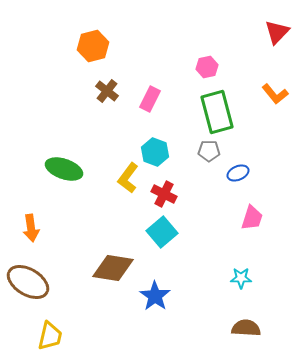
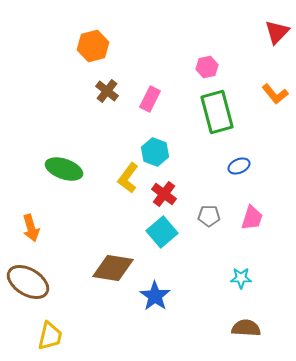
gray pentagon: moved 65 px down
blue ellipse: moved 1 px right, 7 px up
red cross: rotated 10 degrees clockwise
orange arrow: rotated 8 degrees counterclockwise
